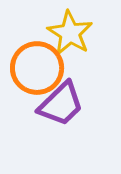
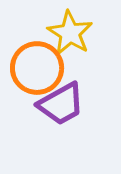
purple trapezoid: rotated 15 degrees clockwise
